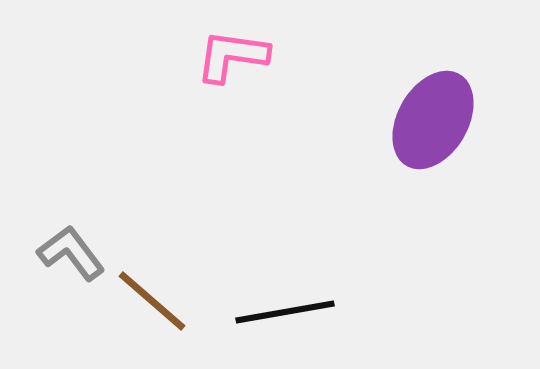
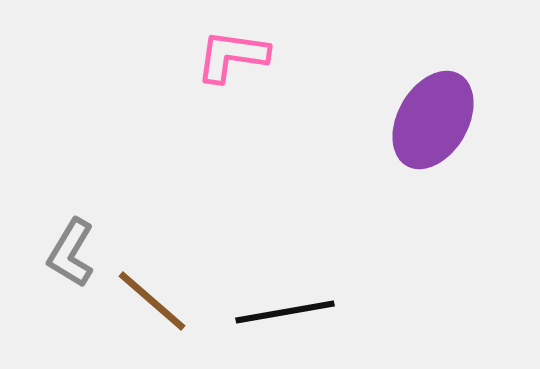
gray L-shape: rotated 112 degrees counterclockwise
